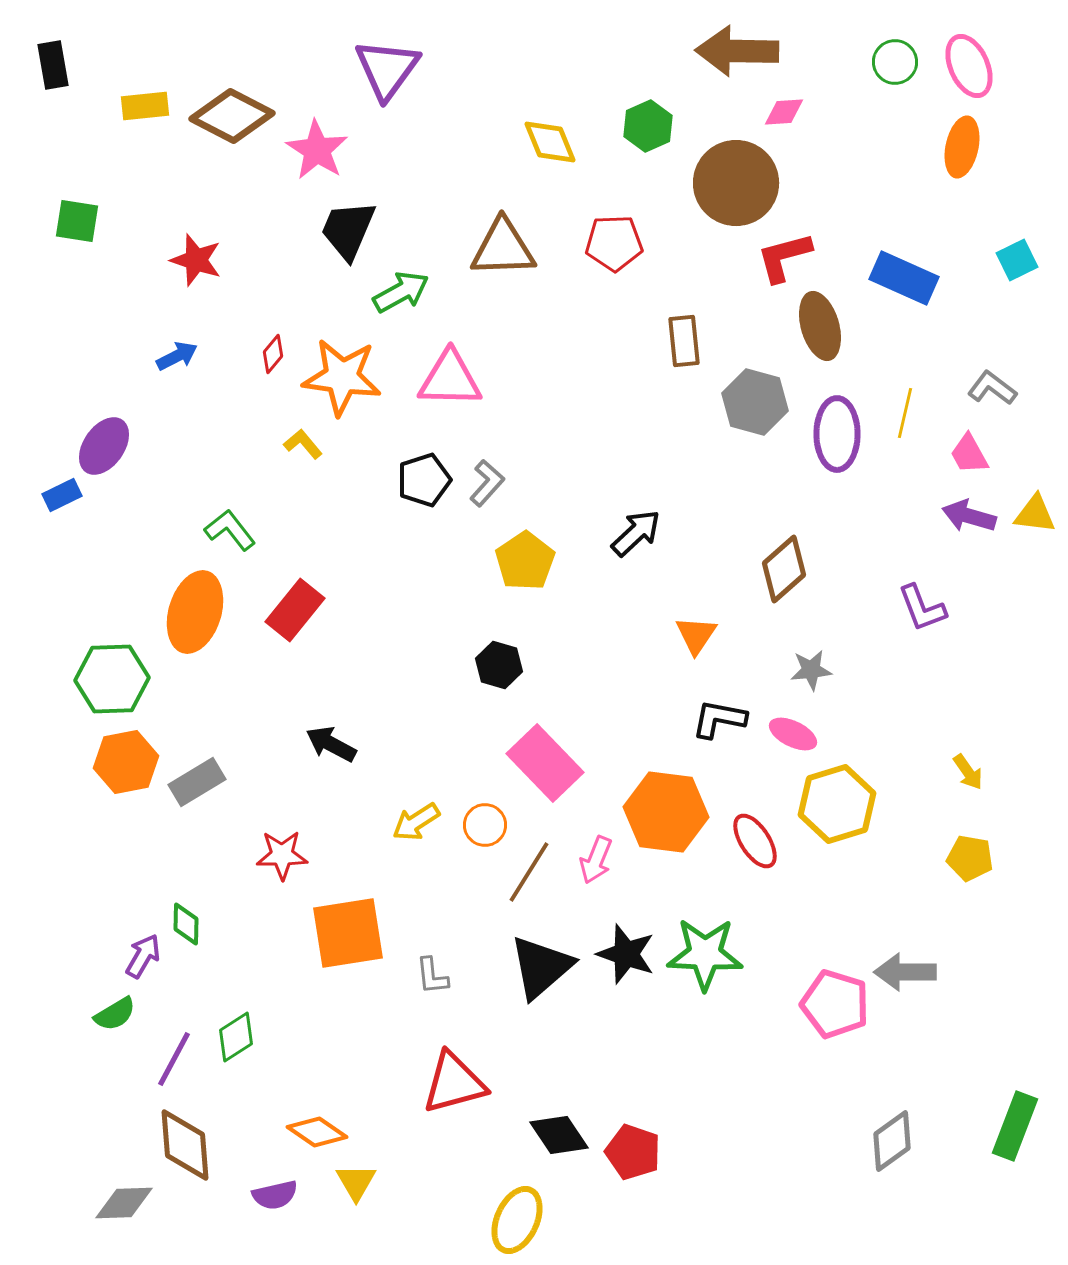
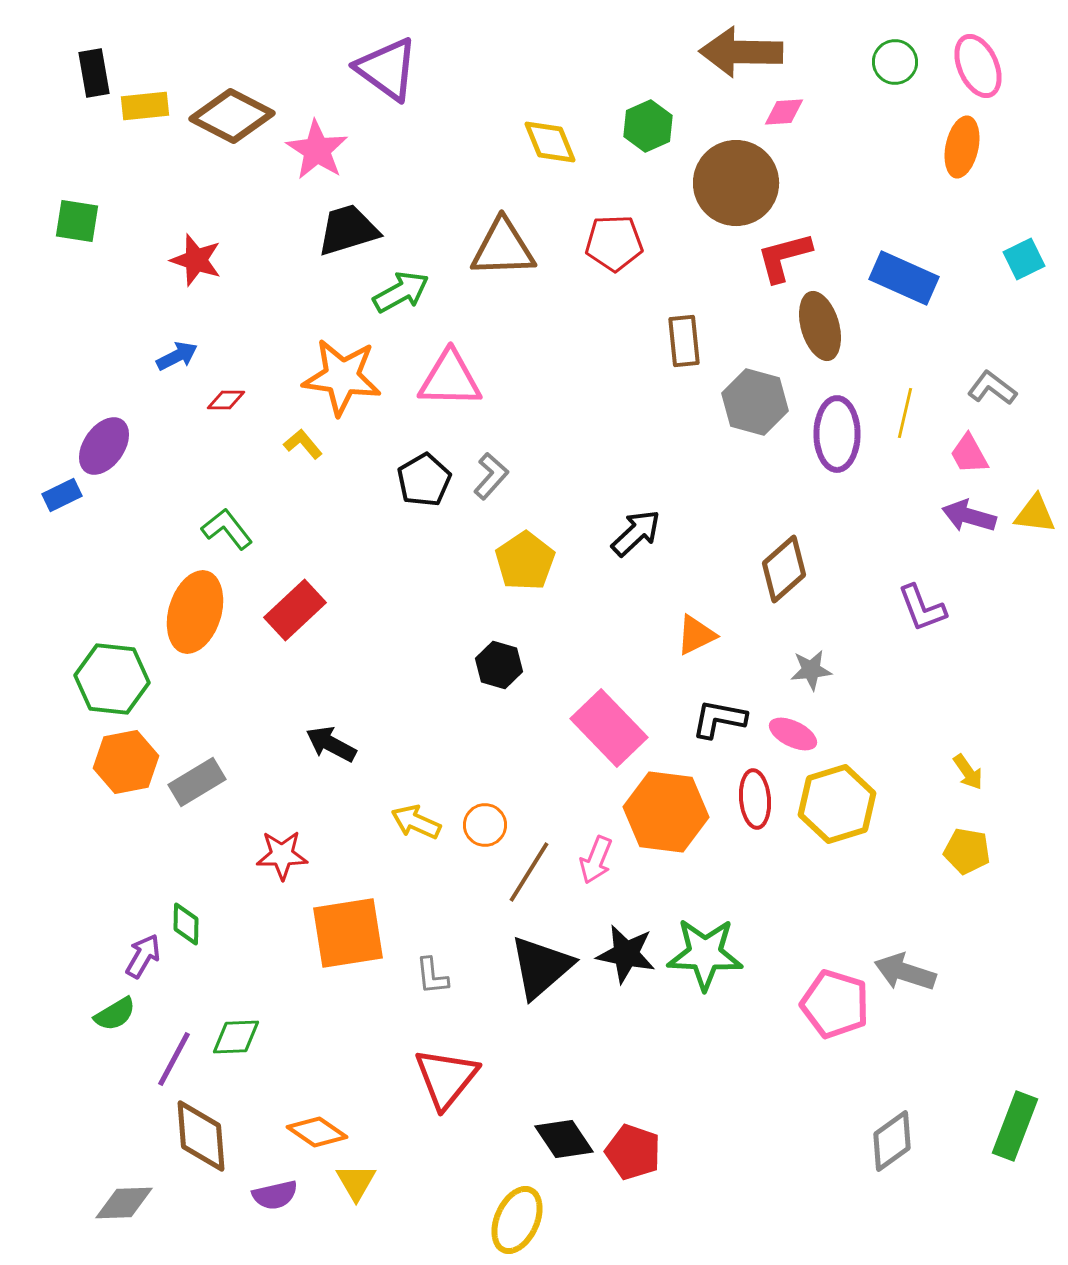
brown arrow at (737, 51): moved 4 px right, 1 px down
black rectangle at (53, 65): moved 41 px right, 8 px down
pink ellipse at (969, 66): moved 9 px right
purple triangle at (387, 69): rotated 30 degrees counterclockwise
black trapezoid at (348, 230): rotated 50 degrees clockwise
cyan square at (1017, 260): moved 7 px right, 1 px up
red diamond at (273, 354): moved 47 px left, 46 px down; rotated 51 degrees clockwise
black pentagon at (424, 480): rotated 12 degrees counterclockwise
gray L-shape at (487, 483): moved 4 px right, 7 px up
green L-shape at (230, 530): moved 3 px left, 1 px up
red rectangle at (295, 610): rotated 8 degrees clockwise
orange triangle at (696, 635): rotated 30 degrees clockwise
green hexagon at (112, 679): rotated 8 degrees clockwise
pink rectangle at (545, 763): moved 64 px right, 35 px up
yellow arrow at (416, 822): rotated 57 degrees clockwise
red ellipse at (755, 841): moved 42 px up; rotated 28 degrees clockwise
yellow pentagon at (970, 858): moved 3 px left, 7 px up
black star at (626, 954): rotated 8 degrees counterclockwise
gray arrow at (905, 972): rotated 18 degrees clockwise
green diamond at (236, 1037): rotated 30 degrees clockwise
red triangle at (454, 1083): moved 8 px left, 5 px up; rotated 36 degrees counterclockwise
black diamond at (559, 1135): moved 5 px right, 4 px down
brown diamond at (185, 1145): moved 16 px right, 9 px up
